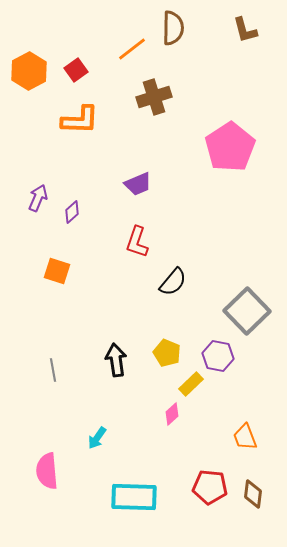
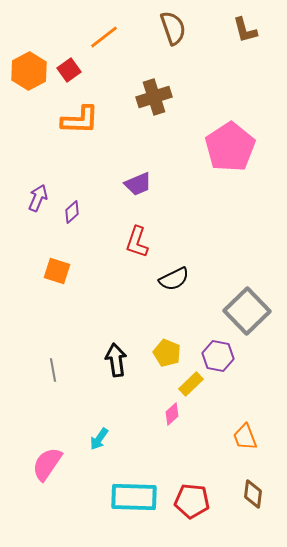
brown semicircle: rotated 20 degrees counterclockwise
orange line: moved 28 px left, 12 px up
red square: moved 7 px left
black semicircle: moved 1 px right, 3 px up; rotated 24 degrees clockwise
cyan arrow: moved 2 px right, 1 px down
pink semicircle: moved 7 px up; rotated 39 degrees clockwise
red pentagon: moved 18 px left, 14 px down
